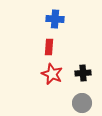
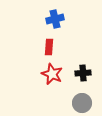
blue cross: rotated 18 degrees counterclockwise
